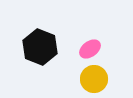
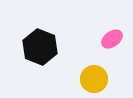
pink ellipse: moved 22 px right, 10 px up
